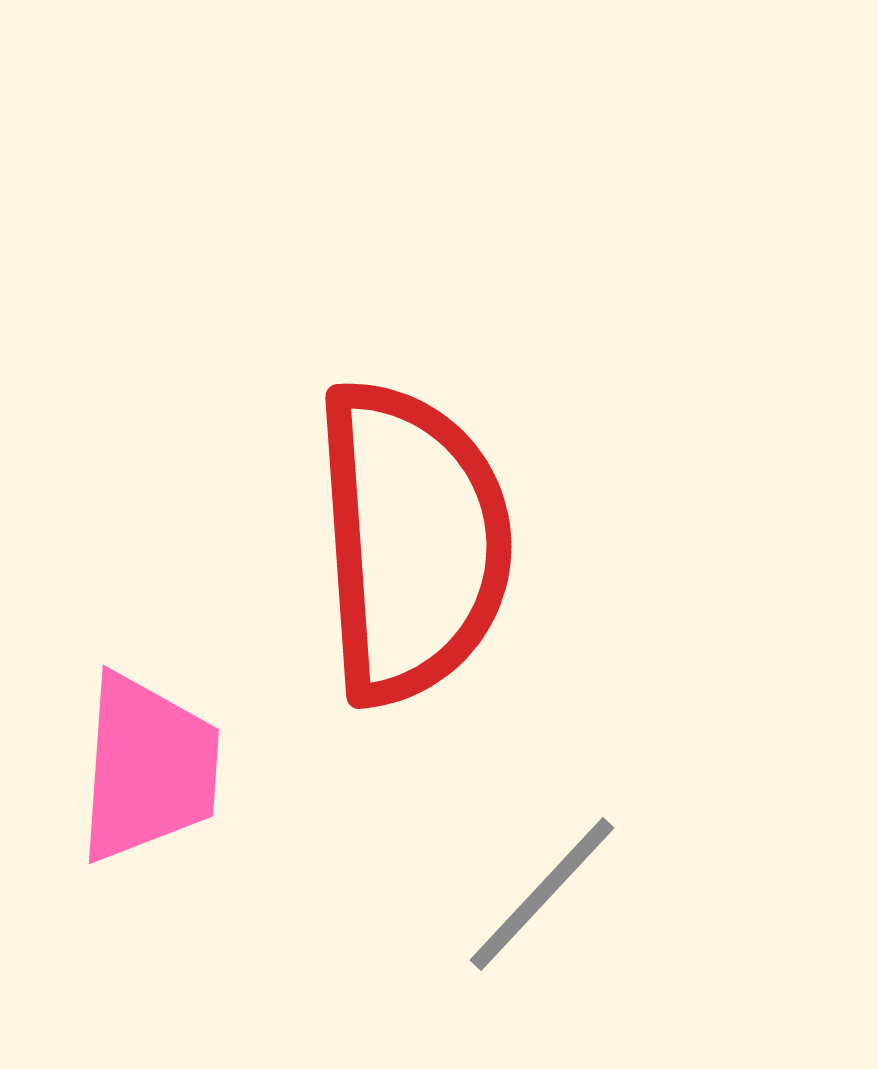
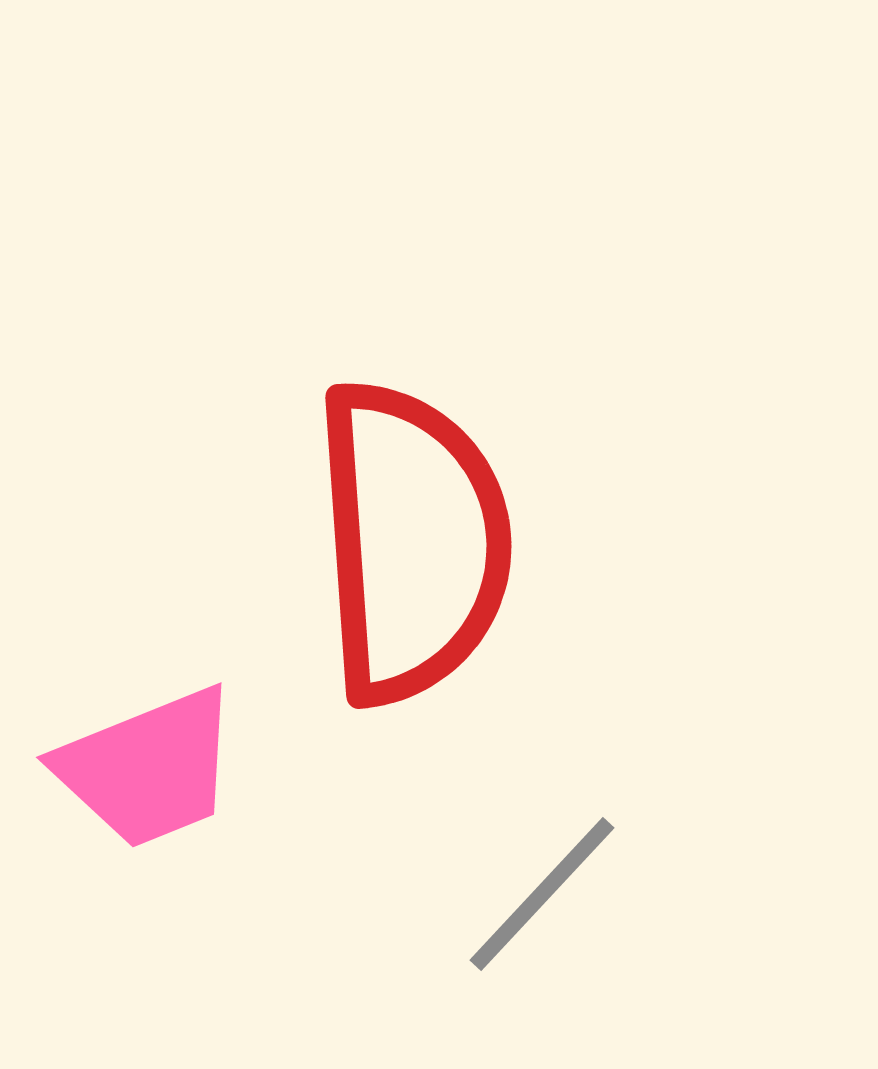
pink trapezoid: rotated 64 degrees clockwise
